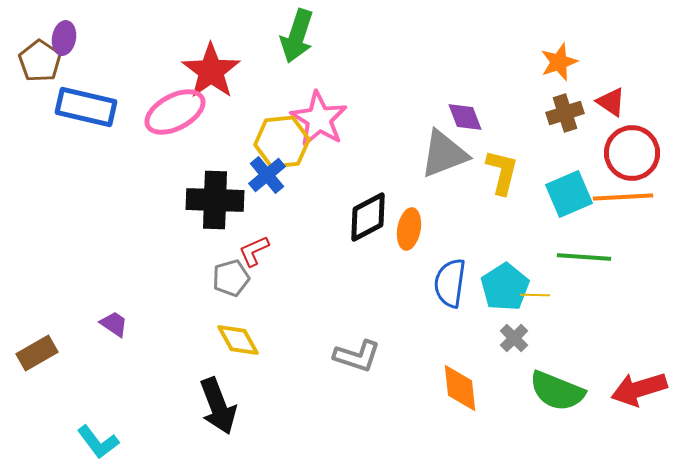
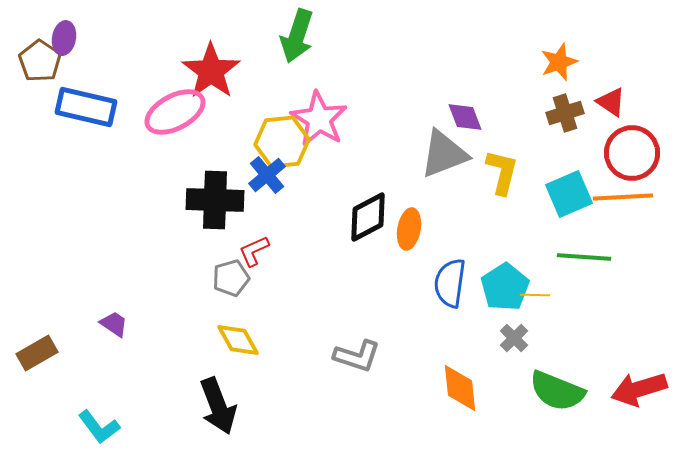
cyan L-shape: moved 1 px right, 15 px up
